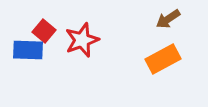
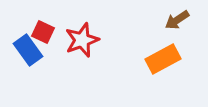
brown arrow: moved 9 px right, 1 px down
red square: moved 1 px left, 1 px down; rotated 15 degrees counterclockwise
blue rectangle: rotated 52 degrees clockwise
